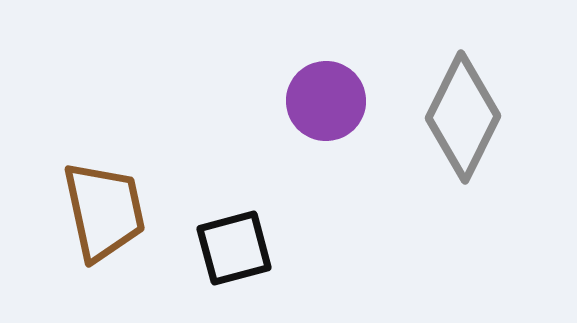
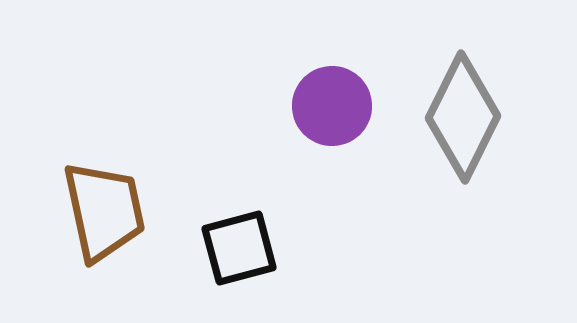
purple circle: moved 6 px right, 5 px down
black square: moved 5 px right
